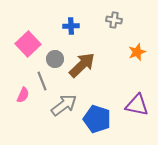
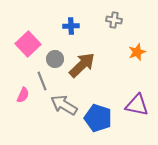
gray arrow: rotated 112 degrees counterclockwise
blue pentagon: moved 1 px right, 1 px up
